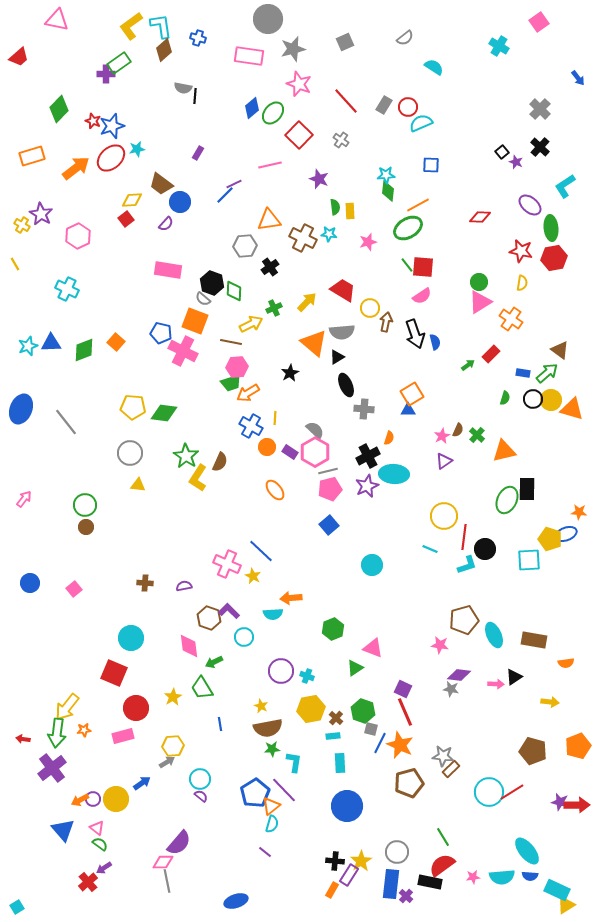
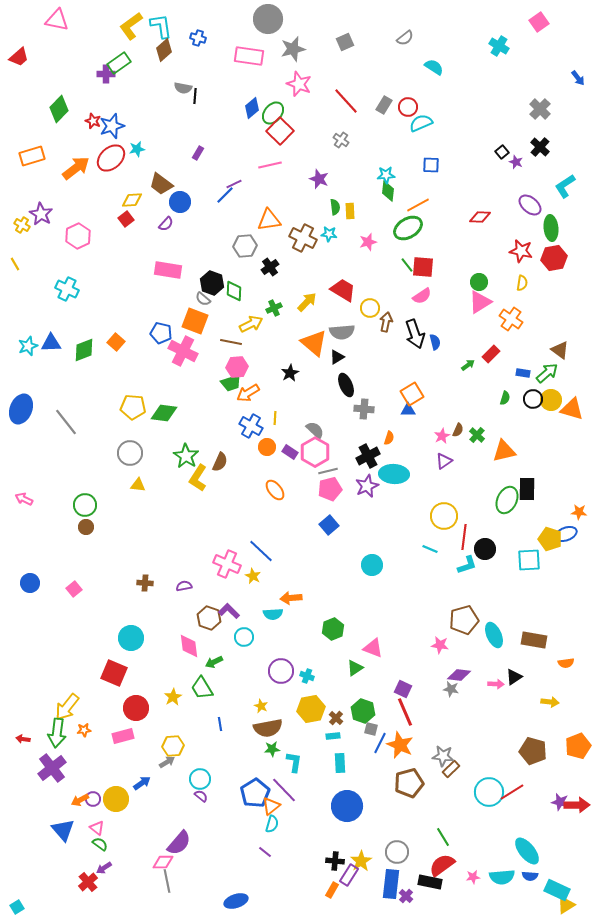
red square at (299, 135): moved 19 px left, 4 px up
pink arrow at (24, 499): rotated 102 degrees counterclockwise
